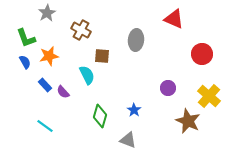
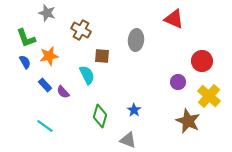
gray star: rotated 24 degrees counterclockwise
red circle: moved 7 px down
purple circle: moved 10 px right, 6 px up
